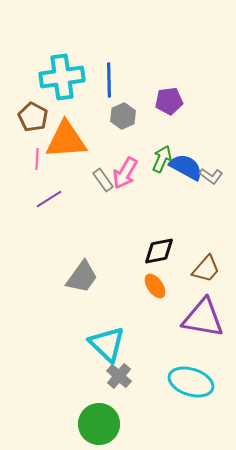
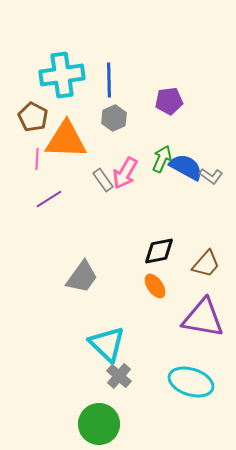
cyan cross: moved 2 px up
gray hexagon: moved 9 px left, 2 px down
orange triangle: rotated 6 degrees clockwise
brown trapezoid: moved 5 px up
